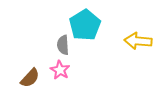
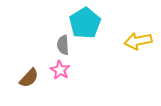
cyan pentagon: moved 2 px up
yellow arrow: rotated 16 degrees counterclockwise
brown semicircle: moved 1 px left
